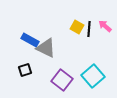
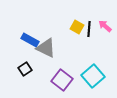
black square: moved 1 px up; rotated 16 degrees counterclockwise
